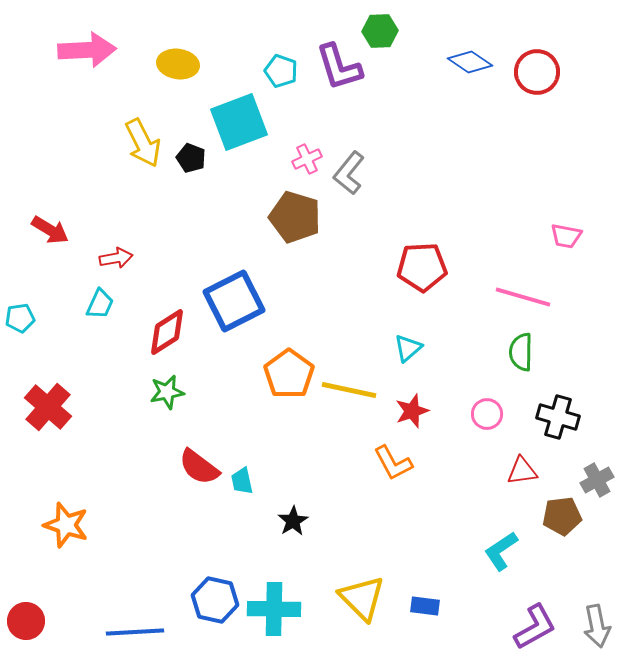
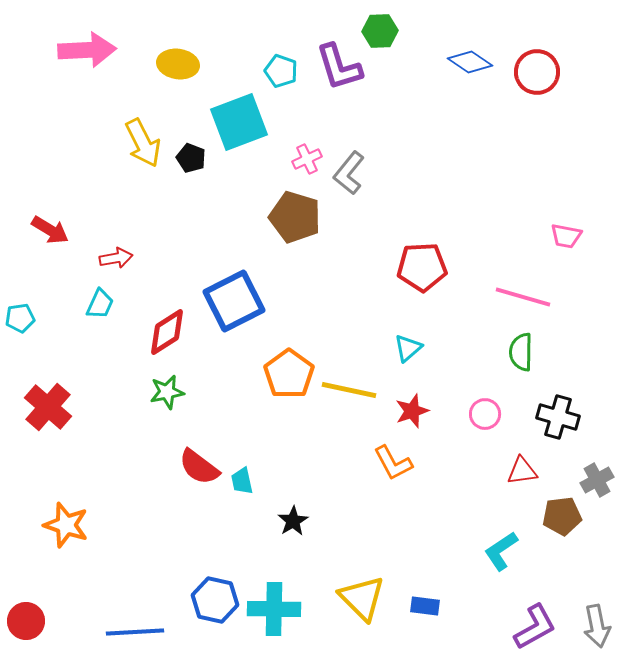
pink circle at (487, 414): moved 2 px left
